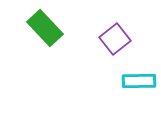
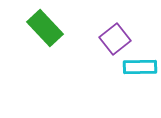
cyan rectangle: moved 1 px right, 14 px up
